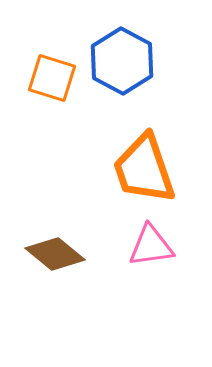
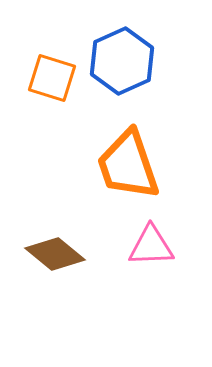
blue hexagon: rotated 8 degrees clockwise
orange trapezoid: moved 16 px left, 4 px up
pink triangle: rotated 6 degrees clockwise
